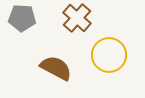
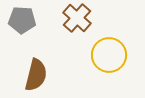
gray pentagon: moved 2 px down
brown semicircle: moved 20 px left, 7 px down; rotated 76 degrees clockwise
